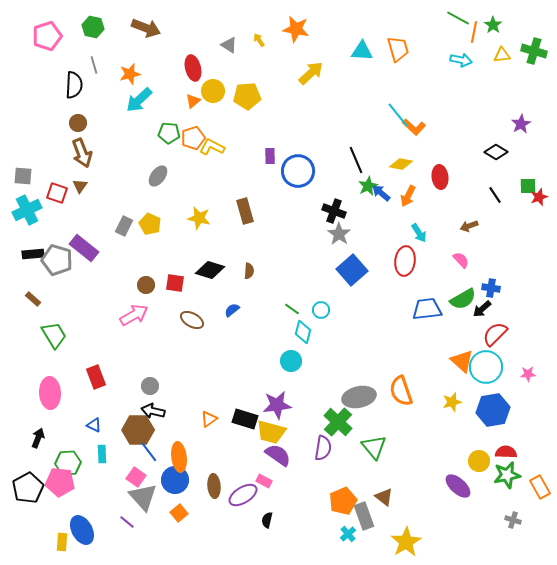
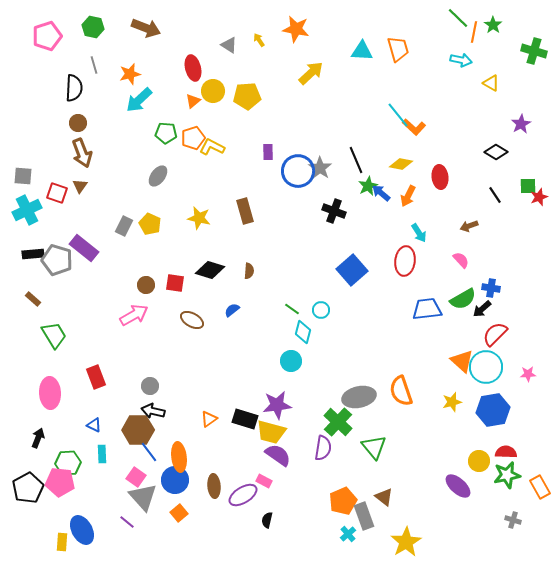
green line at (458, 18): rotated 15 degrees clockwise
yellow triangle at (502, 55): moved 11 px left, 28 px down; rotated 36 degrees clockwise
black semicircle at (74, 85): moved 3 px down
green pentagon at (169, 133): moved 3 px left
purple rectangle at (270, 156): moved 2 px left, 4 px up
gray star at (339, 234): moved 19 px left, 66 px up
